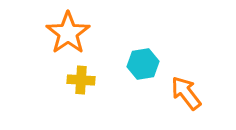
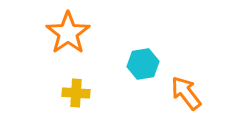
yellow cross: moved 5 px left, 13 px down
